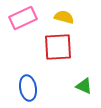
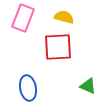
pink rectangle: rotated 44 degrees counterclockwise
green triangle: moved 4 px right
